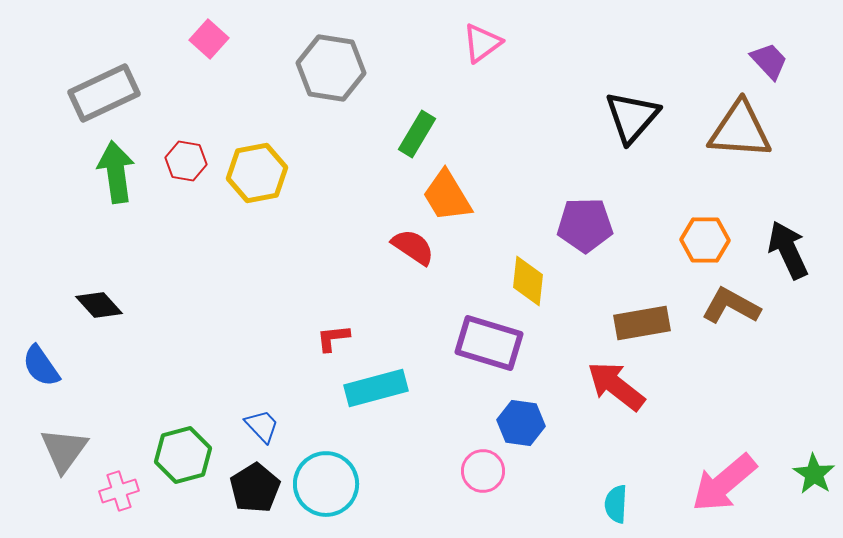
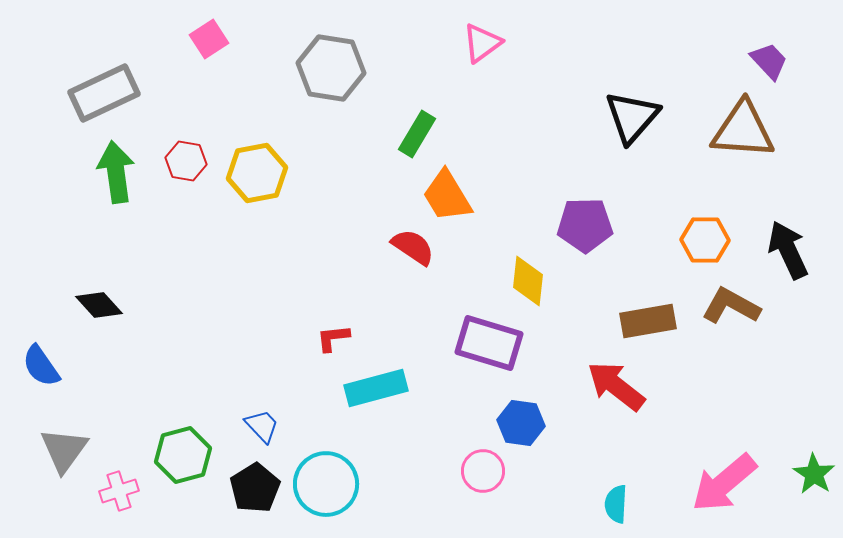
pink square: rotated 15 degrees clockwise
brown triangle: moved 3 px right
brown rectangle: moved 6 px right, 2 px up
